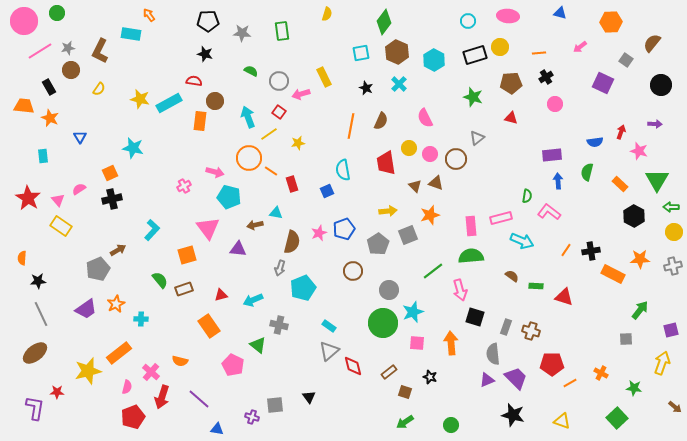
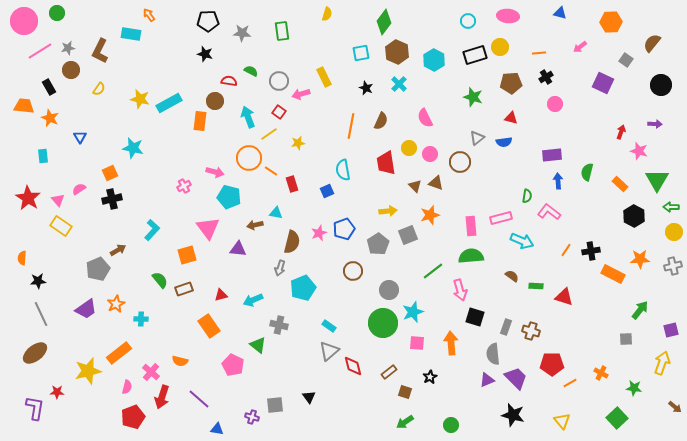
red semicircle at (194, 81): moved 35 px right
blue semicircle at (595, 142): moved 91 px left
brown circle at (456, 159): moved 4 px right, 3 px down
black star at (430, 377): rotated 24 degrees clockwise
yellow triangle at (562, 421): rotated 30 degrees clockwise
